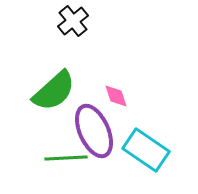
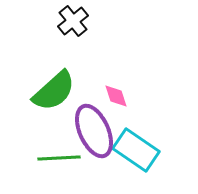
cyan rectangle: moved 10 px left
green line: moved 7 px left
